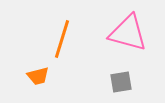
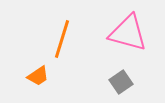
orange trapezoid: rotated 20 degrees counterclockwise
gray square: rotated 25 degrees counterclockwise
